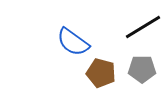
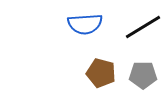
blue semicircle: moved 12 px right, 18 px up; rotated 40 degrees counterclockwise
gray pentagon: moved 1 px right, 6 px down
